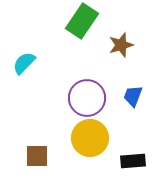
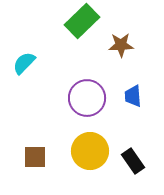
green rectangle: rotated 12 degrees clockwise
brown star: rotated 15 degrees clockwise
blue trapezoid: rotated 25 degrees counterclockwise
yellow circle: moved 13 px down
brown square: moved 2 px left, 1 px down
black rectangle: rotated 60 degrees clockwise
